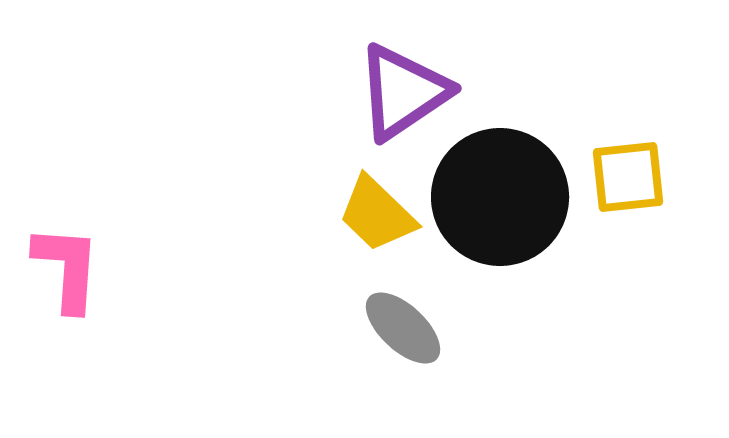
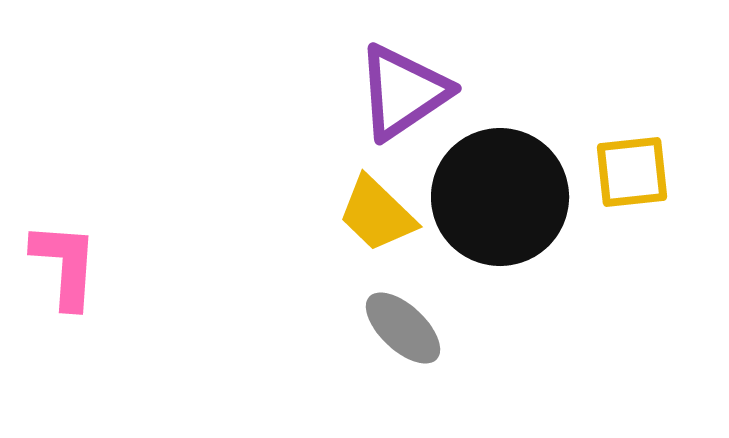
yellow square: moved 4 px right, 5 px up
pink L-shape: moved 2 px left, 3 px up
